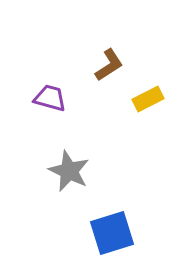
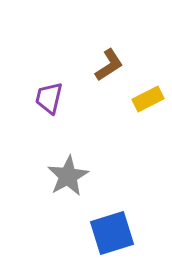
purple trapezoid: moved 1 px left; rotated 92 degrees counterclockwise
gray star: moved 1 px left, 5 px down; rotated 18 degrees clockwise
